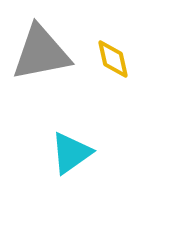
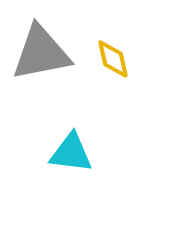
cyan triangle: rotated 42 degrees clockwise
